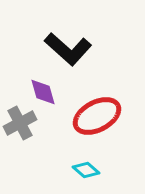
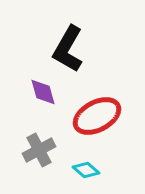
black L-shape: rotated 78 degrees clockwise
gray cross: moved 19 px right, 27 px down
